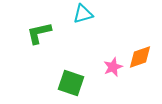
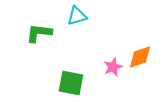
cyan triangle: moved 6 px left, 2 px down
green L-shape: rotated 20 degrees clockwise
green square: rotated 8 degrees counterclockwise
